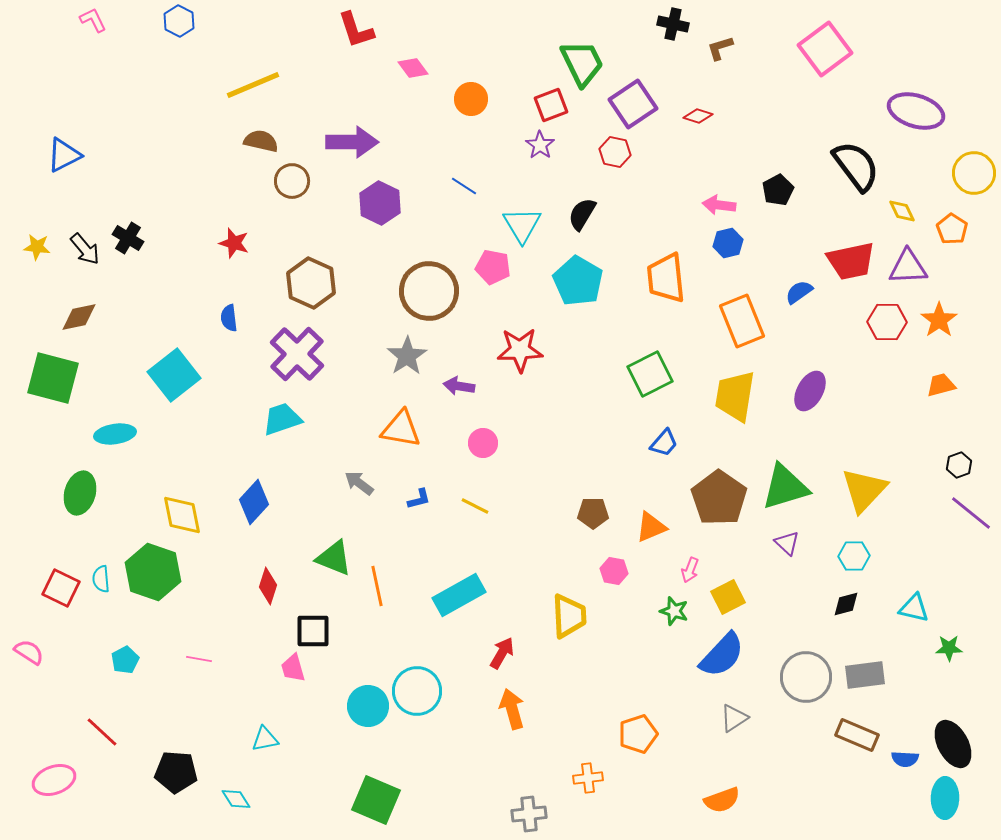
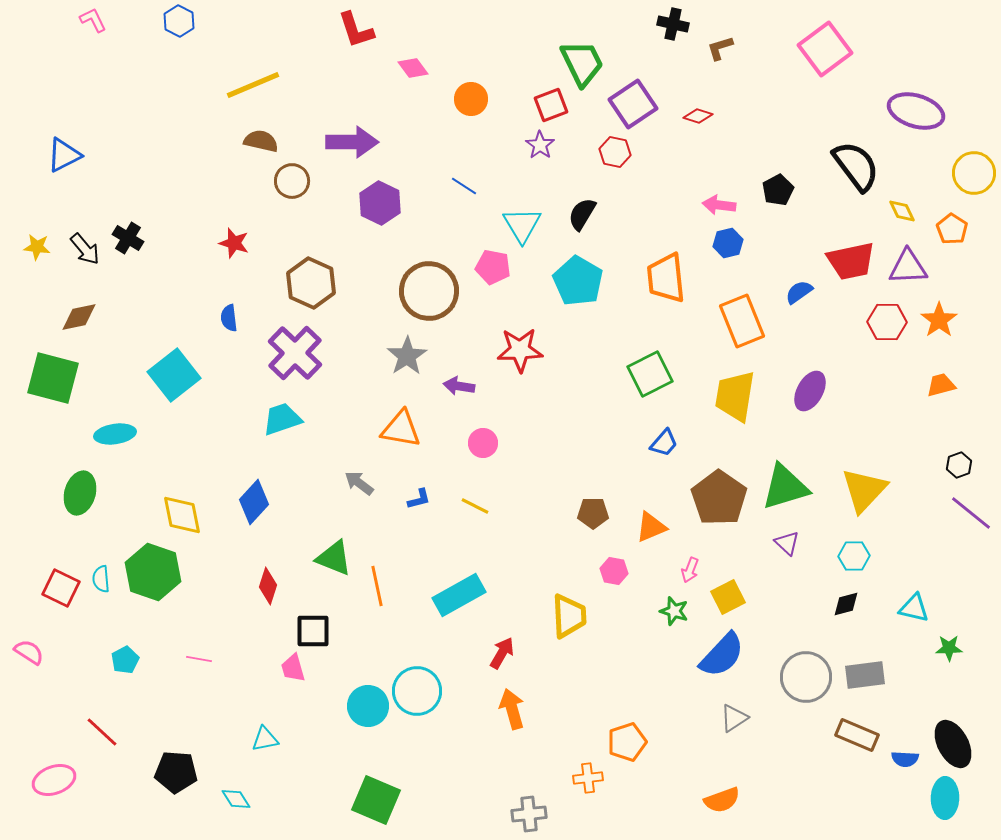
purple cross at (297, 354): moved 2 px left, 1 px up
orange pentagon at (638, 734): moved 11 px left, 8 px down
